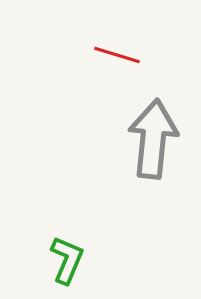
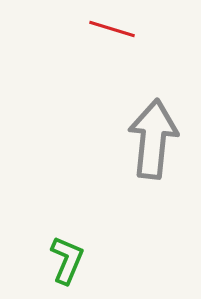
red line: moved 5 px left, 26 px up
